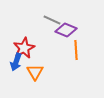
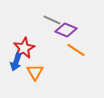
orange line: rotated 54 degrees counterclockwise
